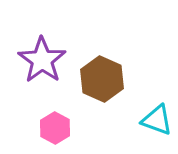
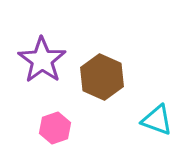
brown hexagon: moved 2 px up
pink hexagon: rotated 12 degrees clockwise
